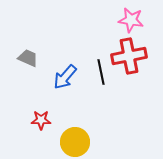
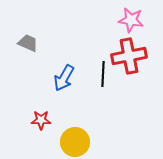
gray trapezoid: moved 15 px up
black line: moved 2 px right, 2 px down; rotated 15 degrees clockwise
blue arrow: moved 1 px left, 1 px down; rotated 12 degrees counterclockwise
